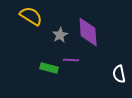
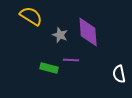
gray star: rotated 21 degrees counterclockwise
